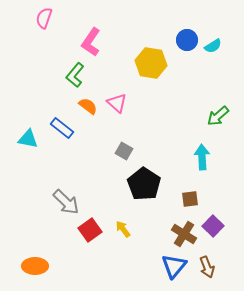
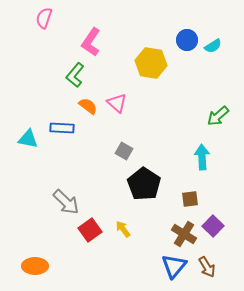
blue rectangle: rotated 35 degrees counterclockwise
brown arrow: rotated 10 degrees counterclockwise
